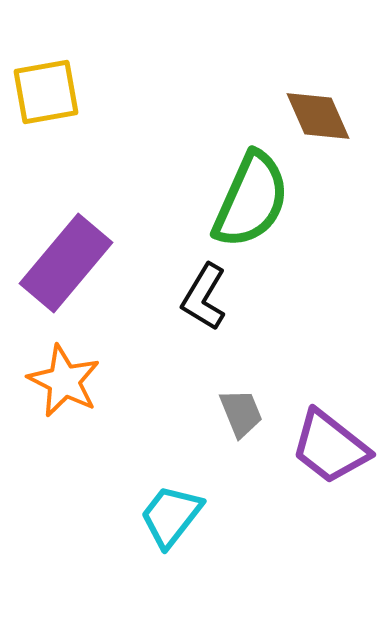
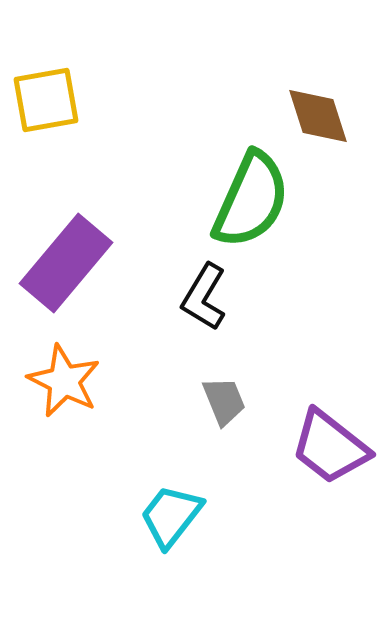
yellow square: moved 8 px down
brown diamond: rotated 6 degrees clockwise
gray trapezoid: moved 17 px left, 12 px up
